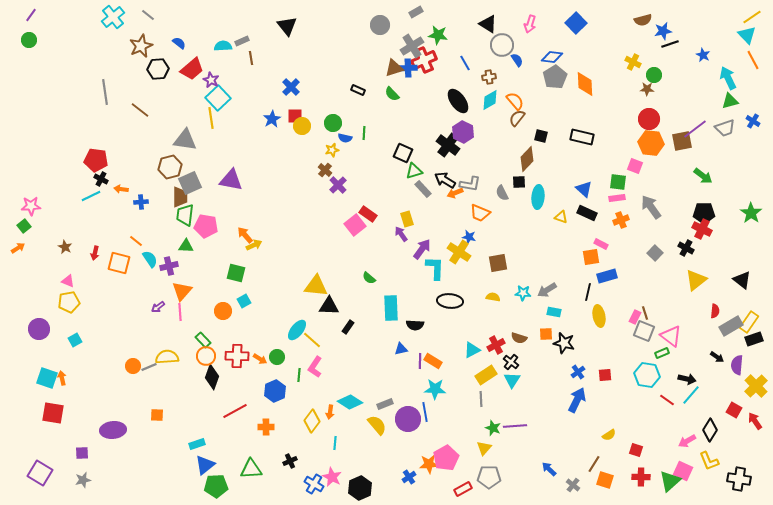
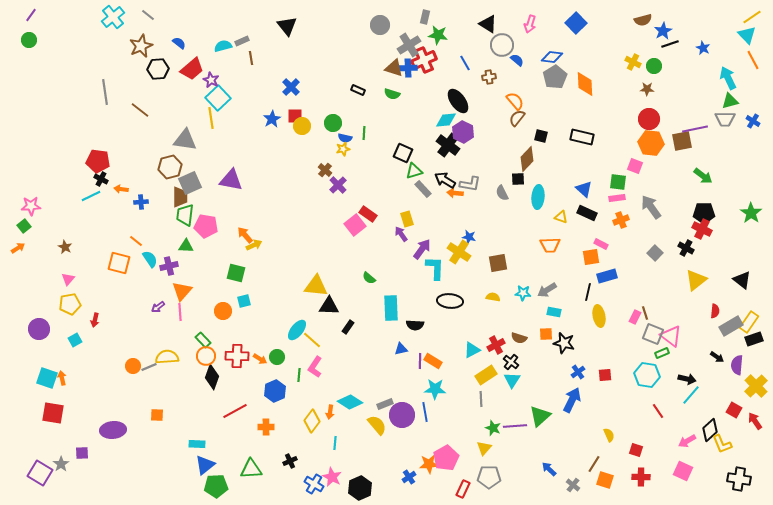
gray rectangle at (416, 12): moved 9 px right, 5 px down; rotated 48 degrees counterclockwise
blue star at (663, 31): rotated 18 degrees counterclockwise
cyan semicircle at (223, 46): rotated 12 degrees counterclockwise
gray cross at (412, 46): moved 3 px left, 1 px up
blue star at (703, 55): moved 7 px up
blue semicircle at (517, 60): rotated 16 degrees counterclockwise
brown triangle at (394, 68): rotated 36 degrees clockwise
green circle at (654, 75): moved 9 px up
green semicircle at (392, 94): rotated 28 degrees counterclockwise
cyan diamond at (490, 100): moved 44 px left, 20 px down; rotated 25 degrees clockwise
gray trapezoid at (725, 128): moved 9 px up; rotated 20 degrees clockwise
purple line at (695, 129): rotated 25 degrees clockwise
yellow star at (332, 150): moved 11 px right, 1 px up
red pentagon at (96, 160): moved 2 px right, 1 px down
black square at (519, 182): moved 1 px left, 3 px up
orange arrow at (455, 193): rotated 28 degrees clockwise
orange trapezoid at (480, 213): moved 70 px right, 32 px down; rotated 25 degrees counterclockwise
red arrow at (95, 253): moved 67 px down
pink triangle at (68, 281): moved 2 px up; rotated 48 degrees clockwise
cyan square at (244, 301): rotated 16 degrees clockwise
yellow pentagon at (69, 302): moved 1 px right, 2 px down
gray square at (644, 331): moved 9 px right, 3 px down
blue arrow at (577, 400): moved 5 px left
red line at (667, 400): moved 9 px left, 11 px down; rotated 21 degrees clockwise
purple circle at (408, 419): moved 6 px left, 4 px up
black diamond at (710, 430): rotated 15 degrees clockwise
yellow semicircle at (609, 435): rotated 80 degrees counterclockwise
cyan rectangle at (197, 444): rotated 21 degrees clockwise
yellow L-shape at (709, 461): moved 13 px right, 17 px up
gray star at (83, 480): moved 22 px left, 16 px up; rotated 21 degrees counterclockwise
green triangle at (670, 481): moved 130 px left, 65 px up
red rectangle at (463, 489): rotated 36 degrees counterclockwise
